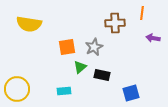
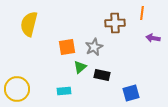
yellow semicircle: rotated 95 degrees clockwise
